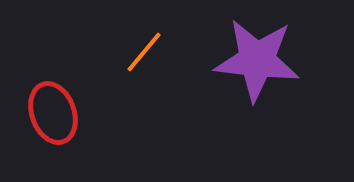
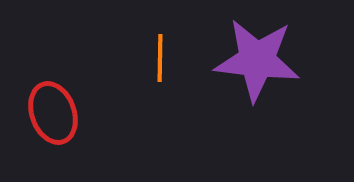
orange line: moved 16 px right, 6 px down; rotated 39 degrees counterclockwise
